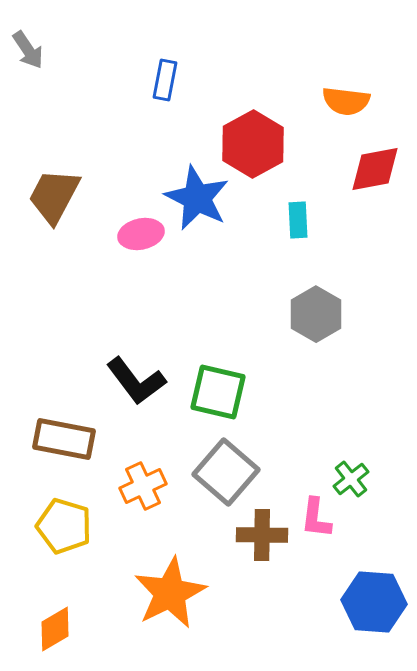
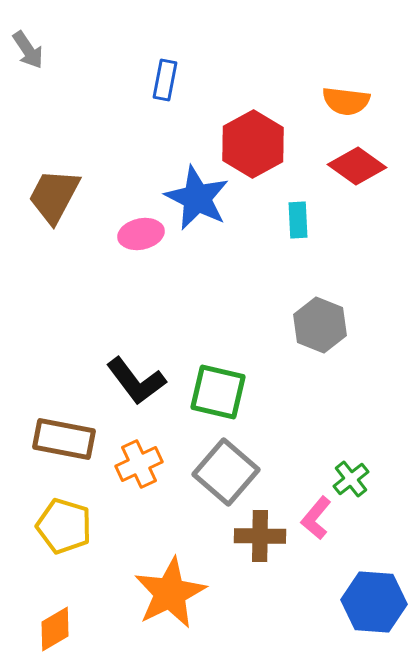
red diamond: moved 18 px left, 3 px up; rotated 46 degrees clockwise
gray hexagon: moved 4 px right, 11 px down; rotated 8 degrees counterclockwise
orange cross: moved 4 px left, 22 px up
pink L-shape: rotated 33 degrees clockwise
brown cross: moved 2 px left, 1 px down
